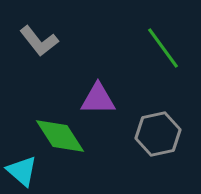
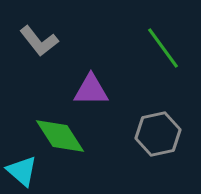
purple triangle: moved 7 px left, 9 px up
